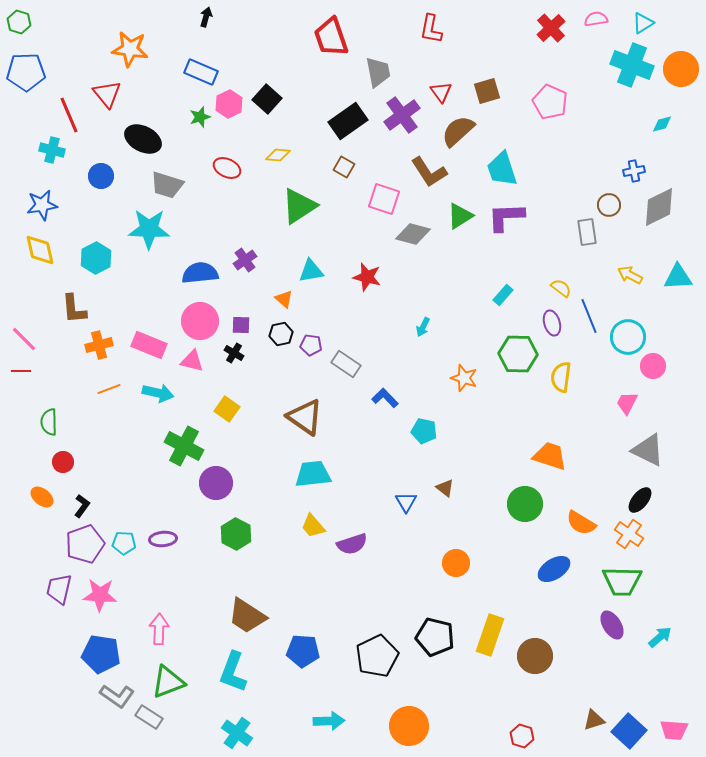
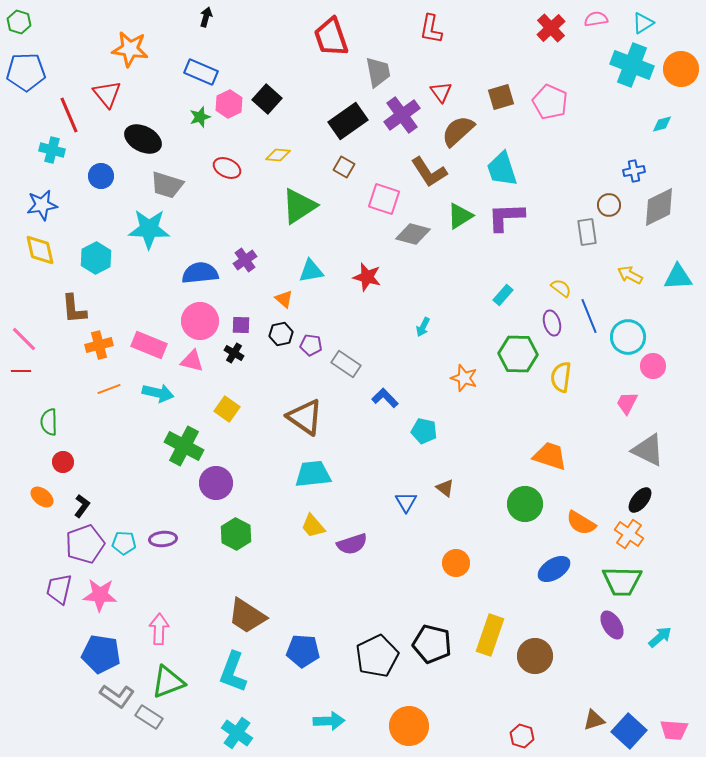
brown square at (487, 91): moved 14 px right, 6 px down
black pentagon at (435, 637): moved 3 px left, 7 px down
